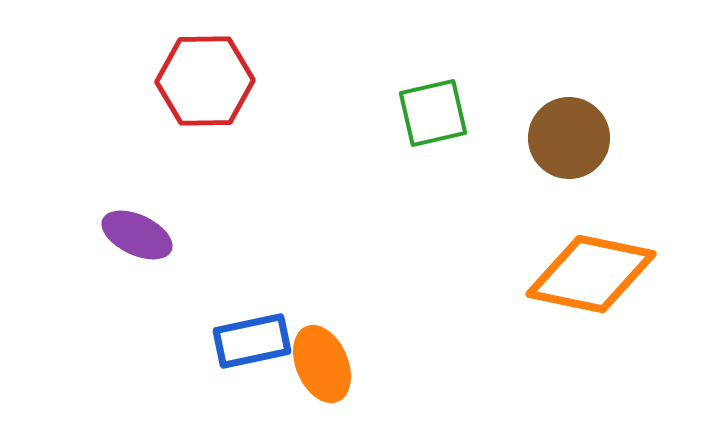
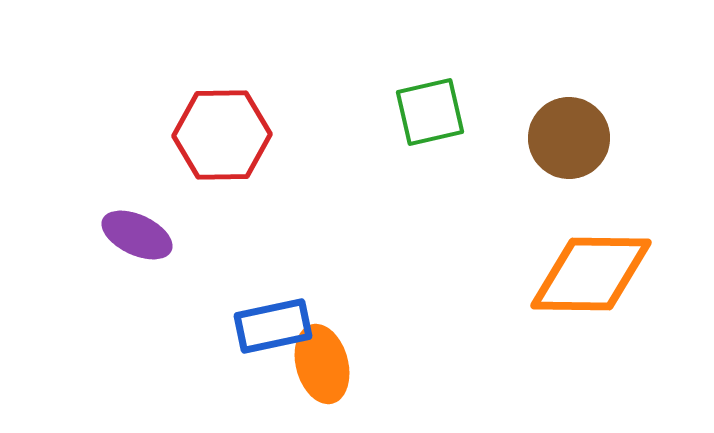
red hexagon: moved 17 px right, 54 px down
green square: moved 3 px left, 1 px up
orange diamond: rotated 11 degrees counterclockwise
blue rectangle: moved 21 px right, 15 px up
orange ellipse: rotated 8 degrees clockwise
